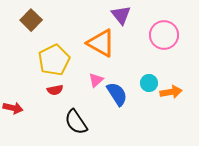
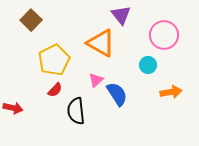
cyan circle: moved 1 px left, 18 px up
red semicircle: rotated 35 degrees counterclockwise
black semicircle: moved 11 px up; rotated 28 degrees clockwise
